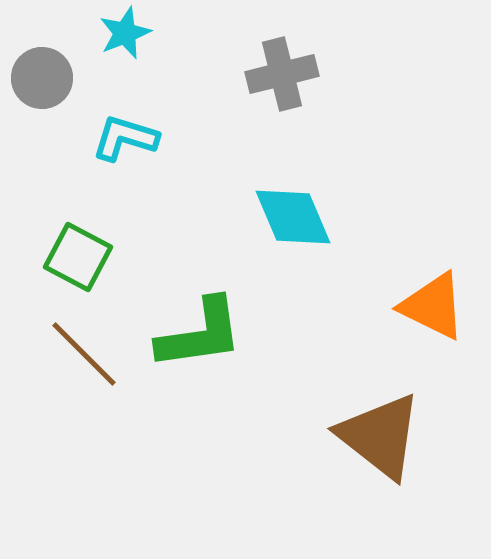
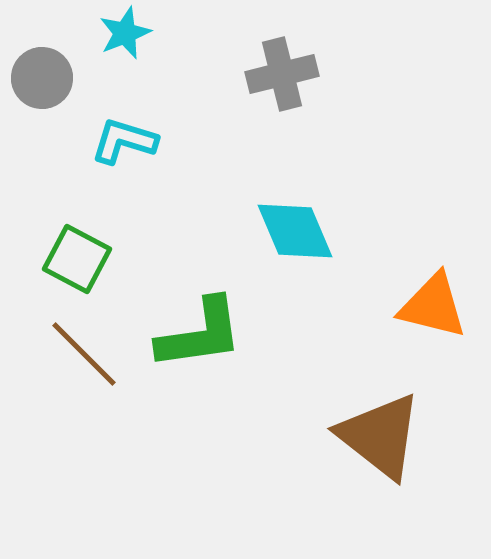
cyan L-shape: moved 1 px left, 3 px down
cyan diamond: moved 2 px right, 14 px down
green square: moved 1 px left, 2 px down
orange triangle: rotated 12 degrees counterclockwise
